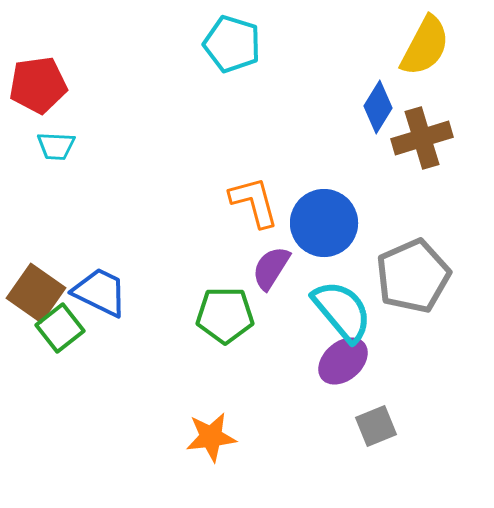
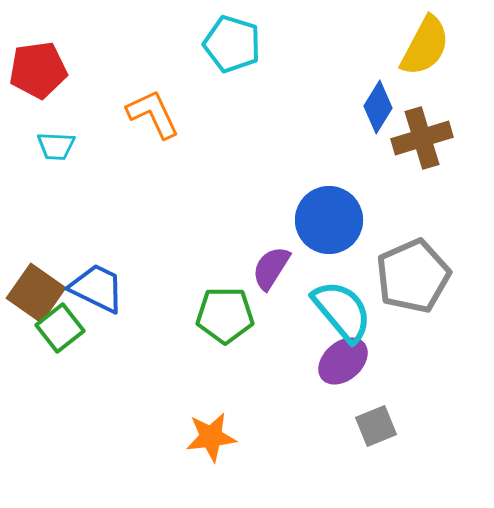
red pentagon: moved 15 px up
orange L-shape: moved 101 px left, 88 px up; rotated 10 degrees counterclockwise
blue circle: moved 5 px right, 3 px up
blue trapezoid: moved 3 px left, 4 px up
